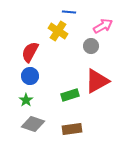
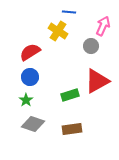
pink arrow: rotated 36 degrees counterclockwise
red semicircle: rotated 30 degrees clockwise
blue circle: moved 1 px down
